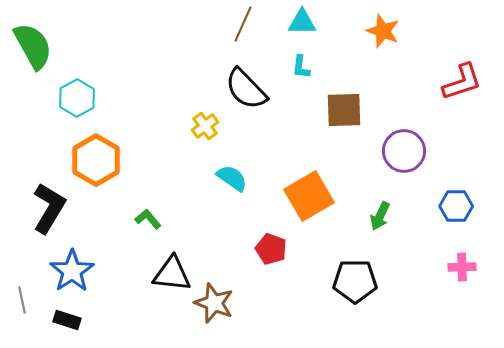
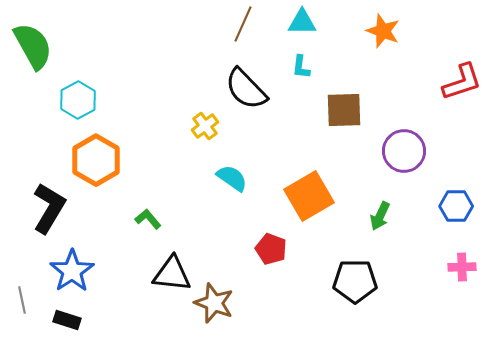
cyan hexagon: moved 1 px right, 2 px down
